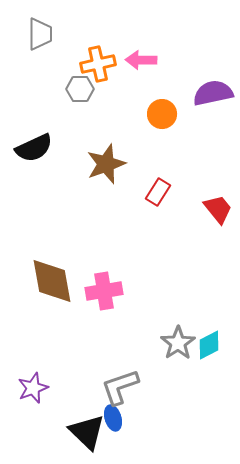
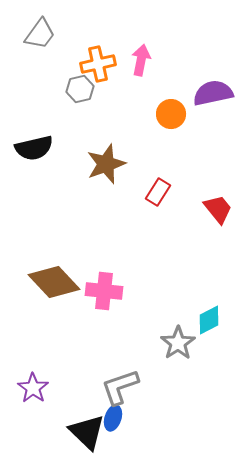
gray trapezoid: rotated 36 degrees clockwise
pink arrow: rotated 100 degrees clockwise
gray hexagon: rotated 12 degrees counterclockwise
orange circle: moved 9 px right
black semicircle: rotated 12 degrees clockwise
brown diamond: moved 2 px right, 1 px down; rotated 33 degrees counterclockwise
pink cross: rotated 15 degrees clockwise
cyan diamond: moved 25 px up
purple star: rotated 16 degrees counterclockwise
blue ellipse: rotated 35 degrees clockwise
